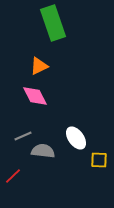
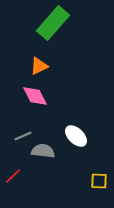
green rectangle: rotated 60 degrees clockwise
white ellipse: moved 2 px up; rotated 10 degrees counterclockwise
yellow square: moved 21 px down
